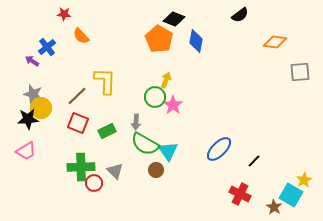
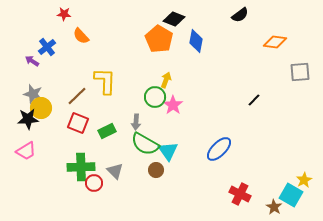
black line: moved 61 px up
